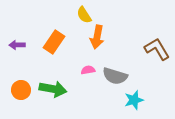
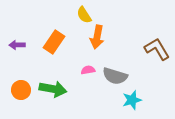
cyan star: moved 2 px left
